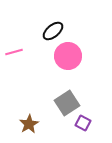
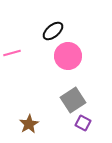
pink line: moved 2 px left, 1 px down
gray square: moved 6 px right, 3 px up
